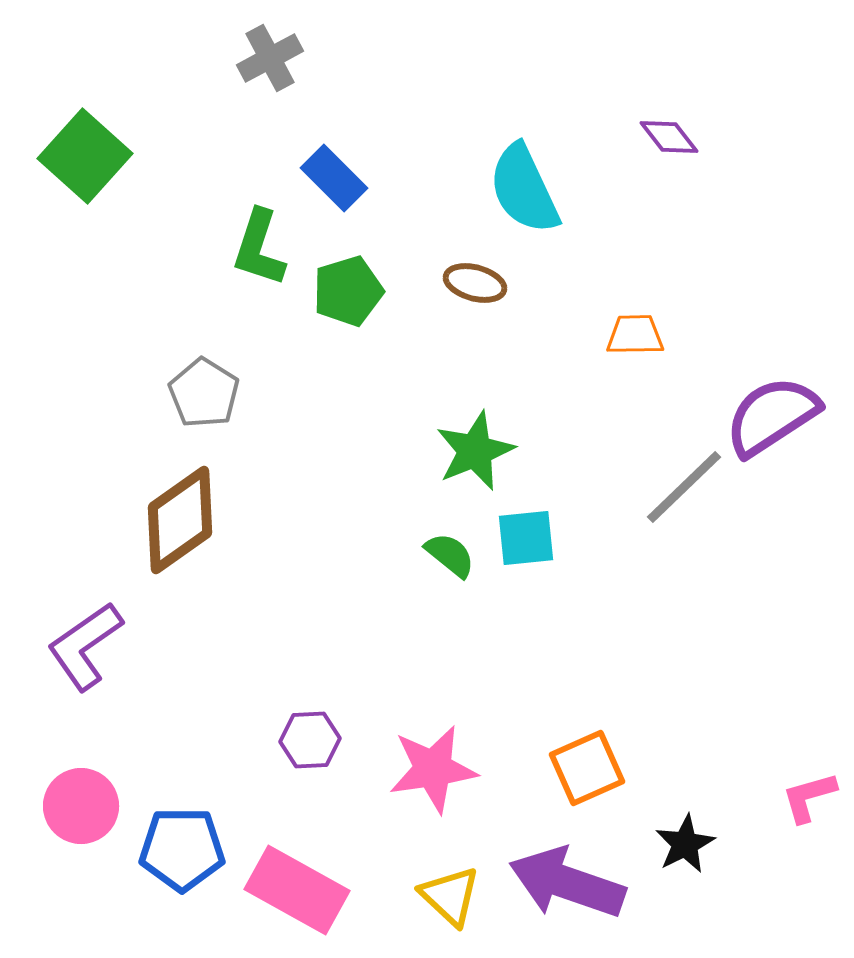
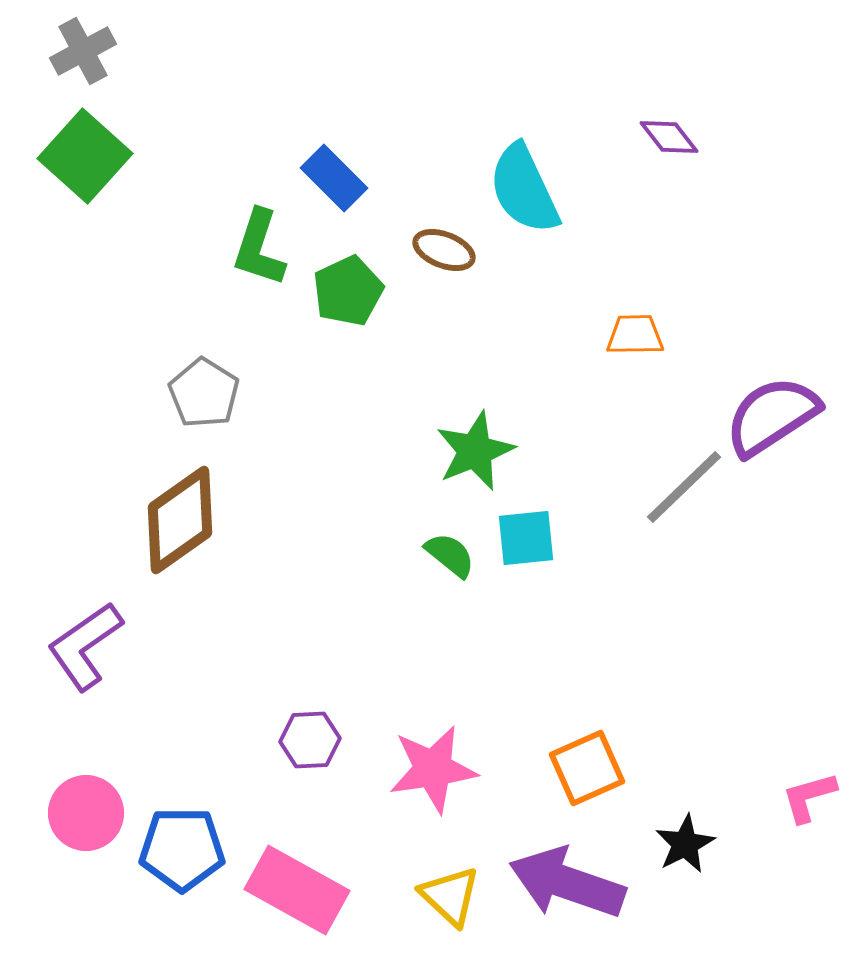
gray cross: moved 187 px left, 7 px up
brown ellipse: moved 31 px left, 33 px up; rotated 6 degrees clockwise
green pentagon: rotated 8 degrees counterclockwise
pink circle: moved 5 px right, 7 px down
